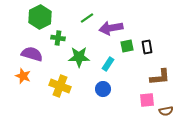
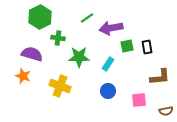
blue circle: moved 5 px right, 2 px down
pink square: moved 8 px left
